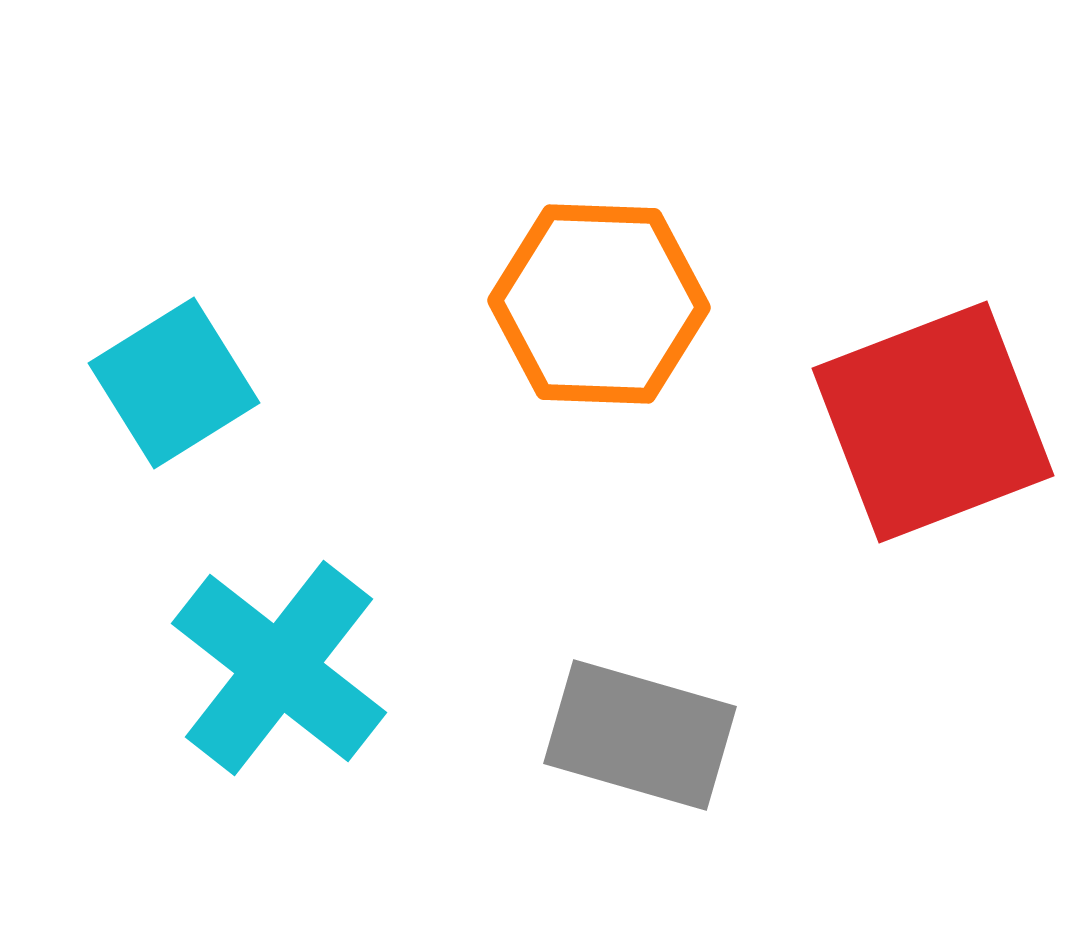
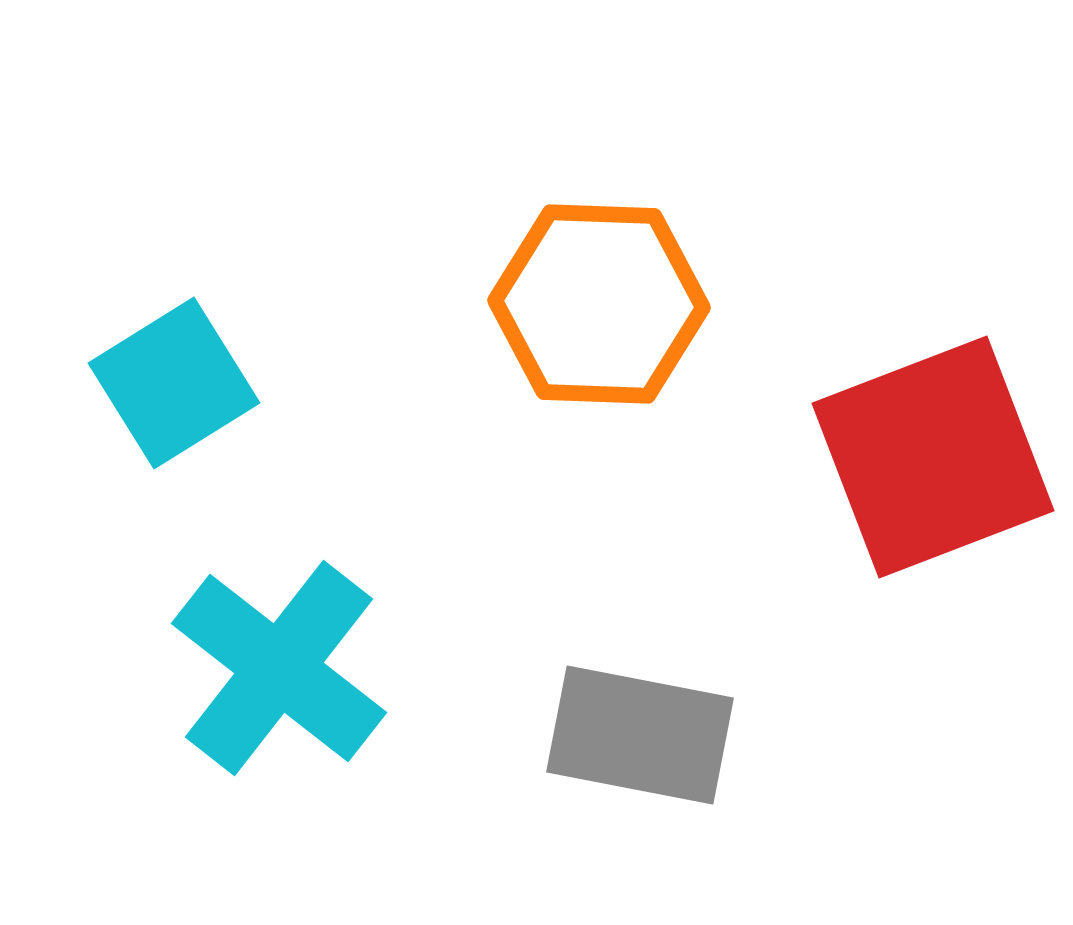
red square: moved 35 px down
gray rectangle: rotated 5 degrees counterclockwise
